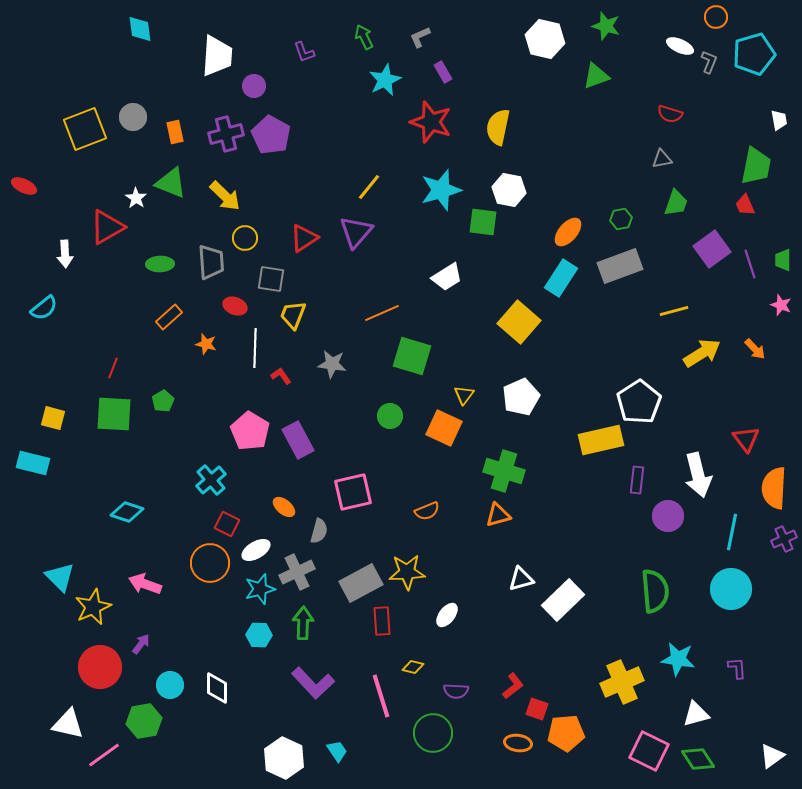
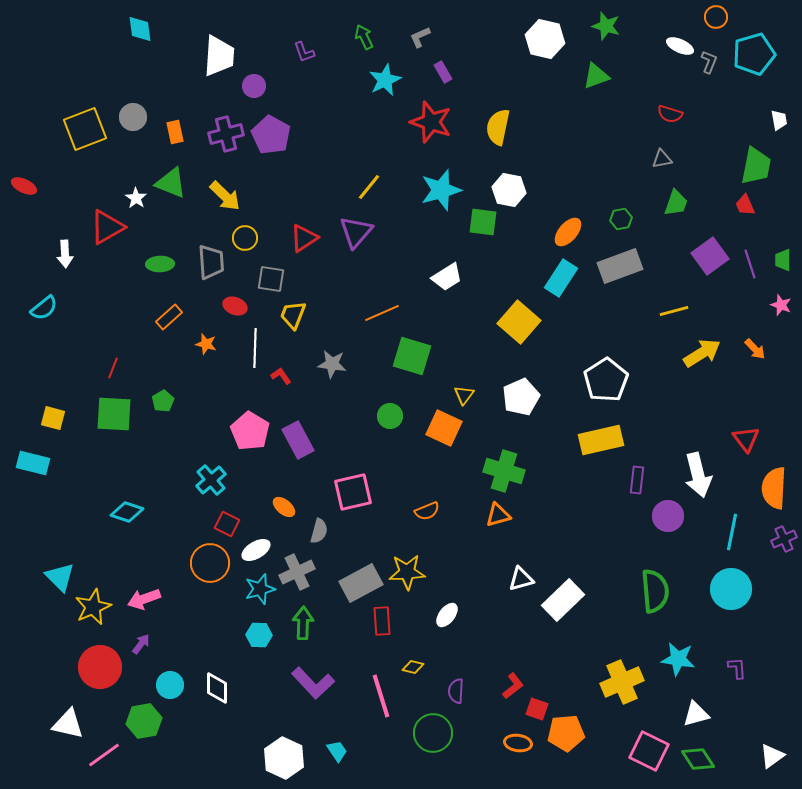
white trapezoid at (217, 56): moved 2 px right
purple square at (712, 249): moved 2 px left, 7 px down
white pentagon at (639, 402): moved 33 px left, 22 px up
pink arrow at (145, 584): moved 1 px left, 15 px down; rotated 40 degrees counterclockwise
purple semicircle at (456, 691): rotated 90 degrees clockwise
